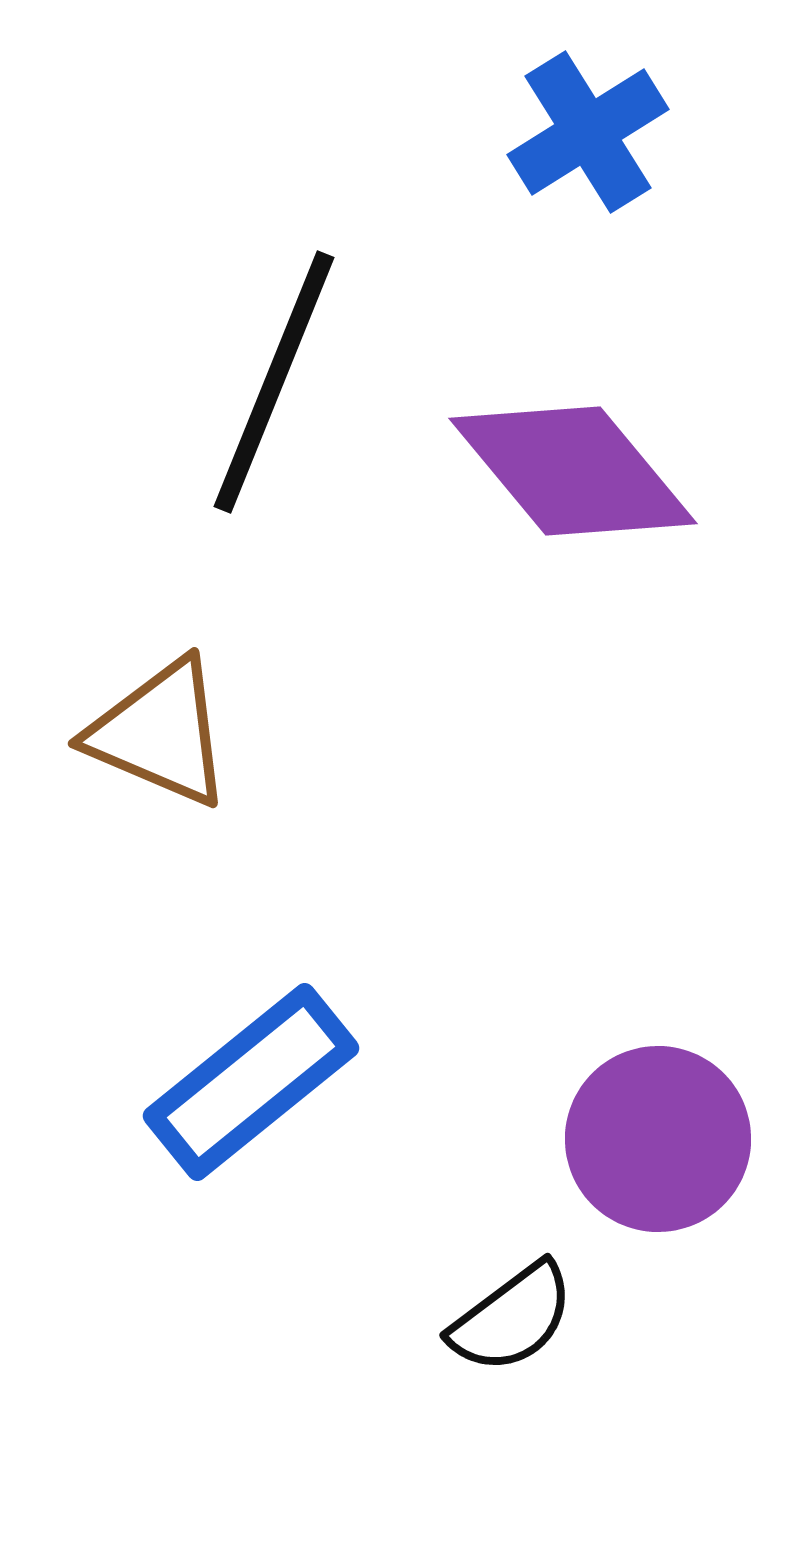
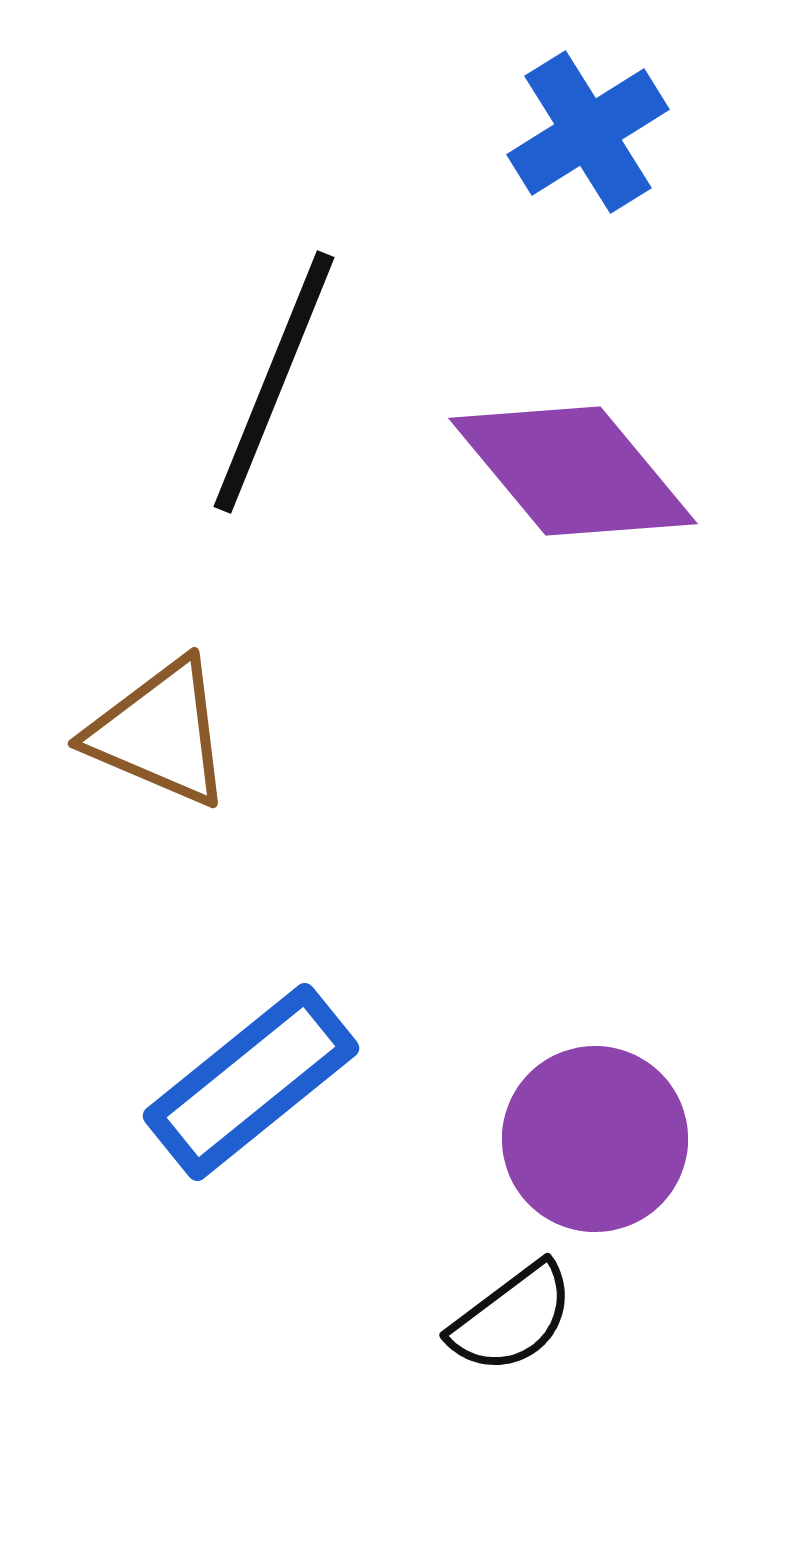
purple circle: moved 63 px left
